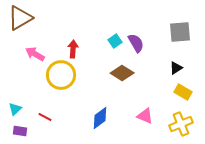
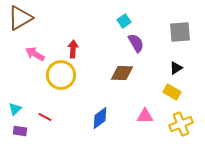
cyan square: moved 9 px right, 20 px up
brown diamond: rotated 30 degrees counterclockwise
yellow rectangle: moved 11 px left
pink triangle: rotated 24 degrees counterclockwise
